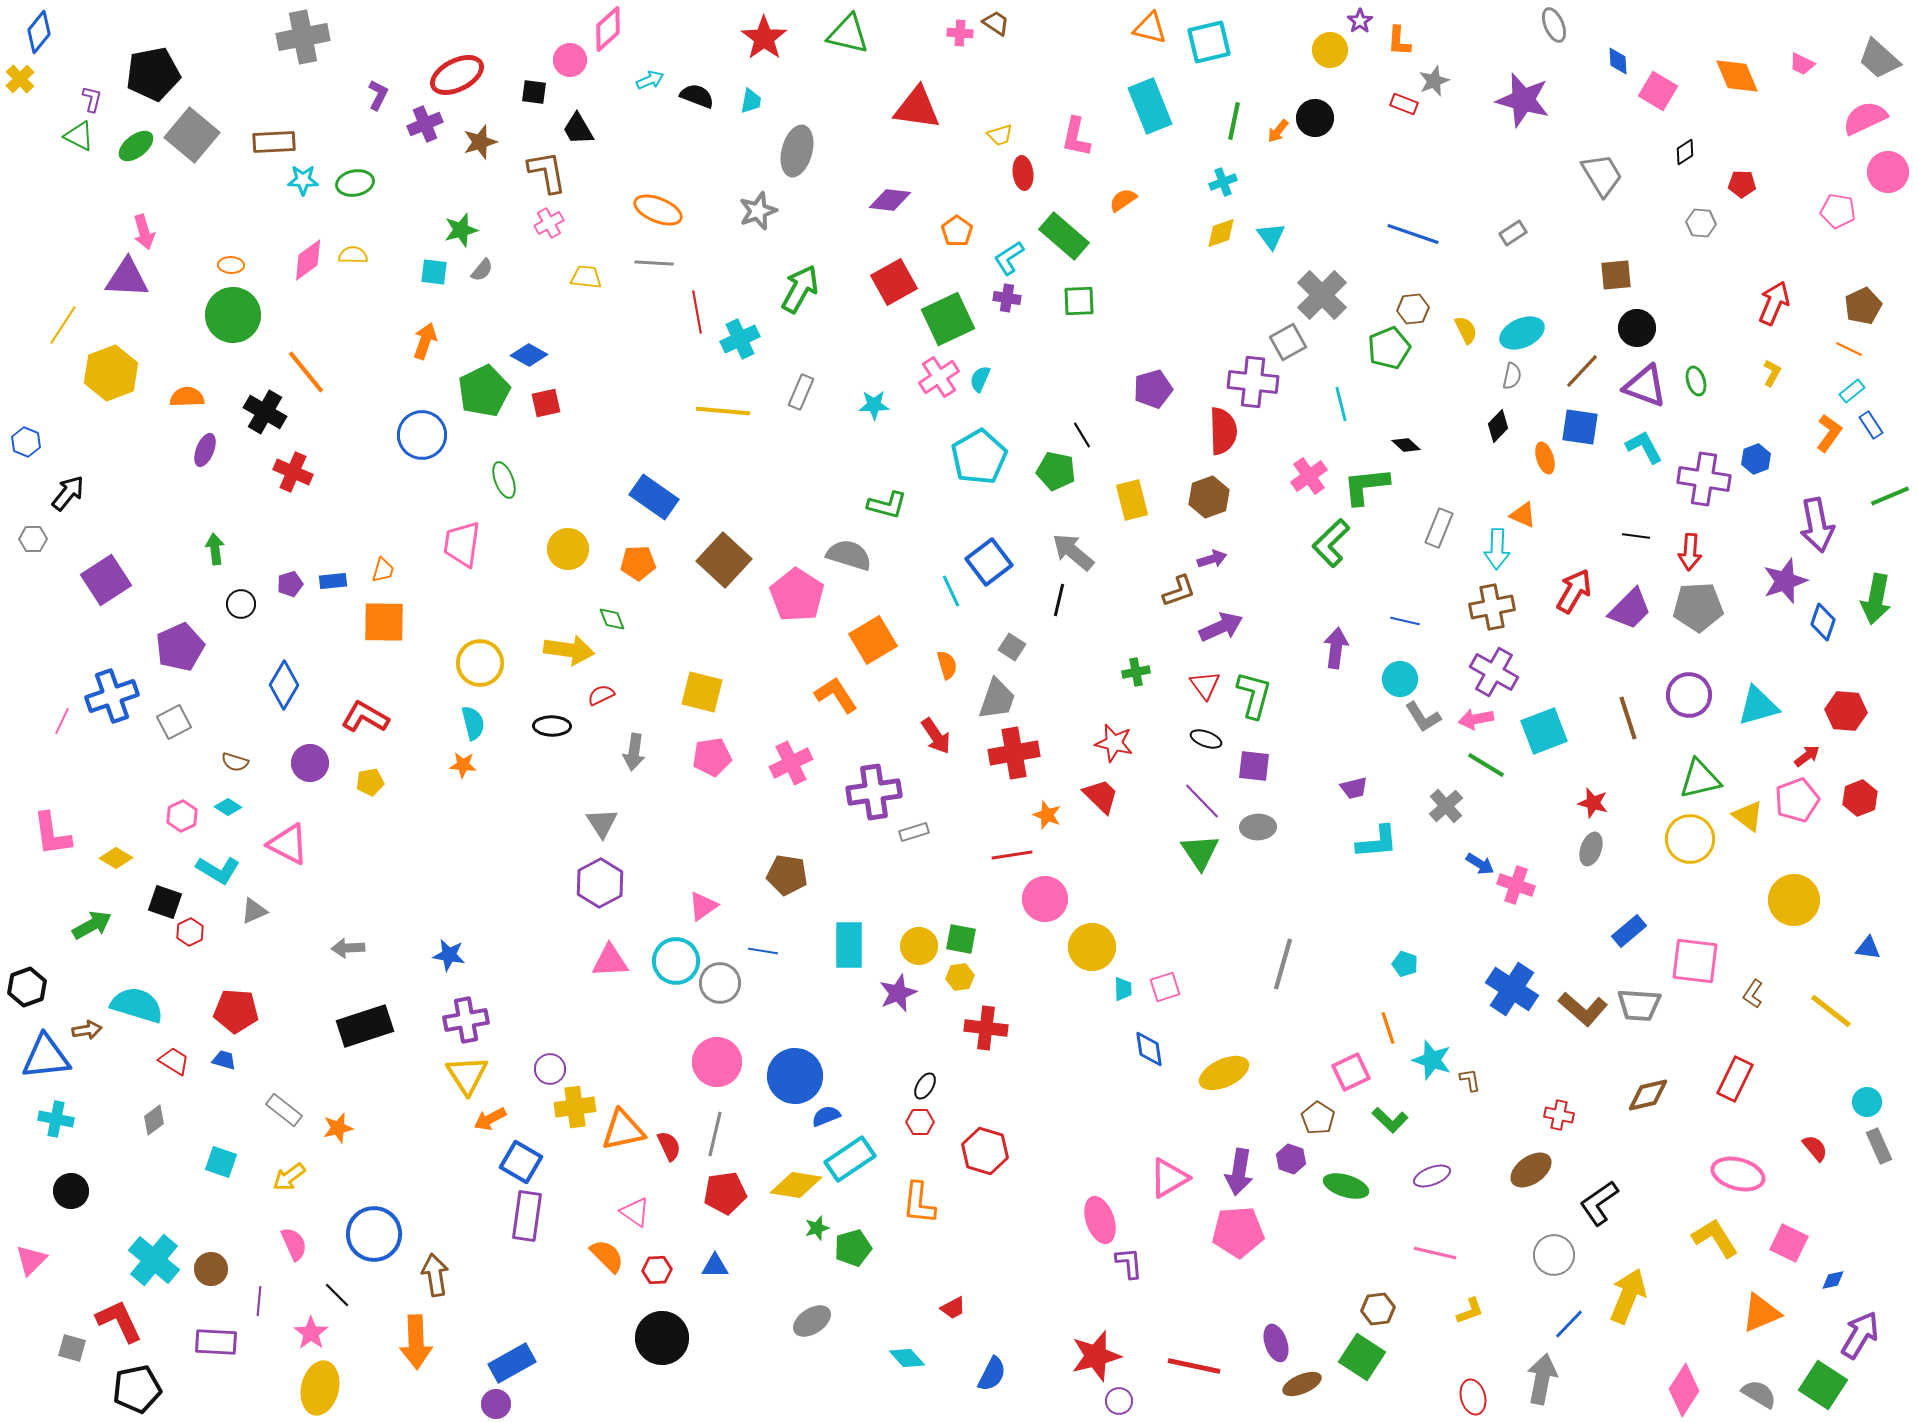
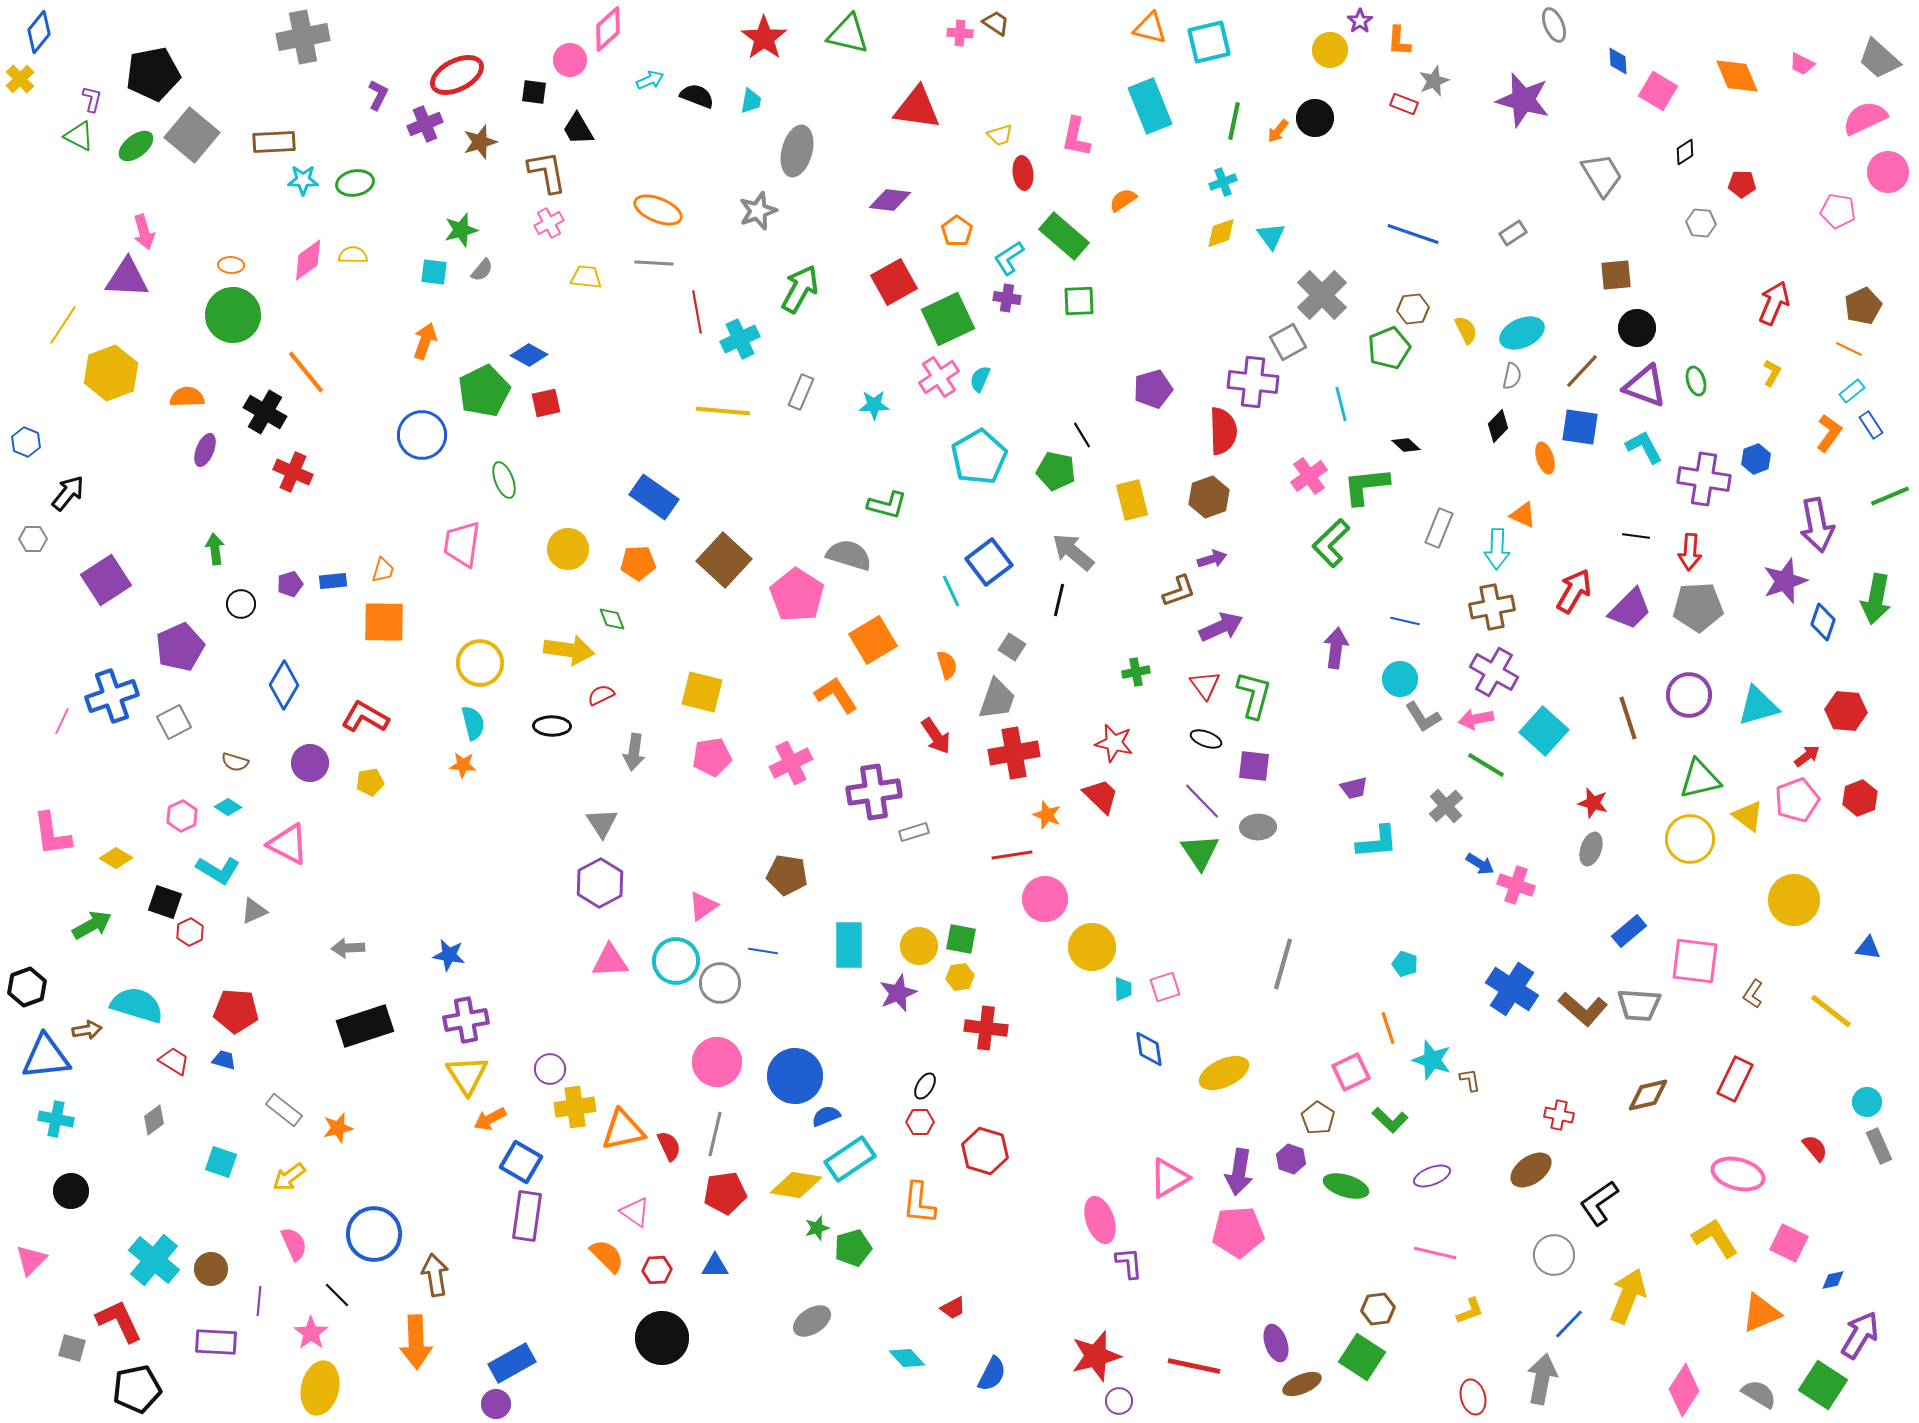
cyan square at (1544, 731): rotated 27 degrees counterclockwise
